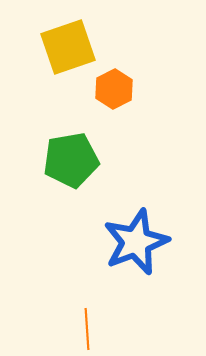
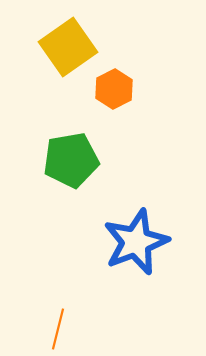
yellow square: rotated 16 degrees counterclockwise
orange line: moved 29 px left; rotated 18 degrees clockwise
